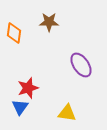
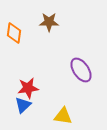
purple ellipse: moved 5 px down
red star: rotated 10 degrees clockwise
blue triangle: moved 3 px right, 2 px up; rotated 12 degrees clockwise
yellow triangle: moved 4 px left, 3 px down
